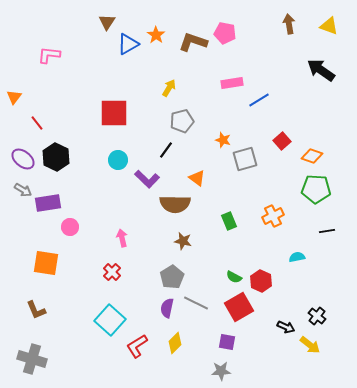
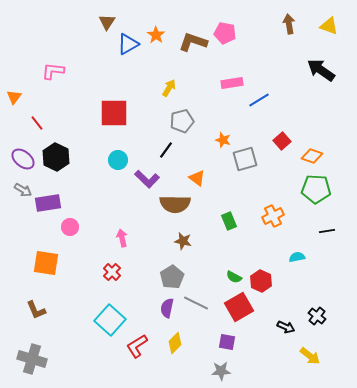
pink L-shape at (49, 55): moved 4 px right, 16 px down
yellow arrow at (310, 345): moved 11 px down
